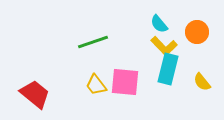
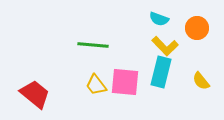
cyan semicircle: moved 5 px up; rotated 30 degrees counterclockwise
orange circle: moved 4 px up
green line: moved 3 px down; rotated 24 degrees clockwise
yellow L-shape: moved 1 px right
cyan rectangle: moved 7 px left, 3 px down
yellow semicircle: moved 1 px left, 1 px up
